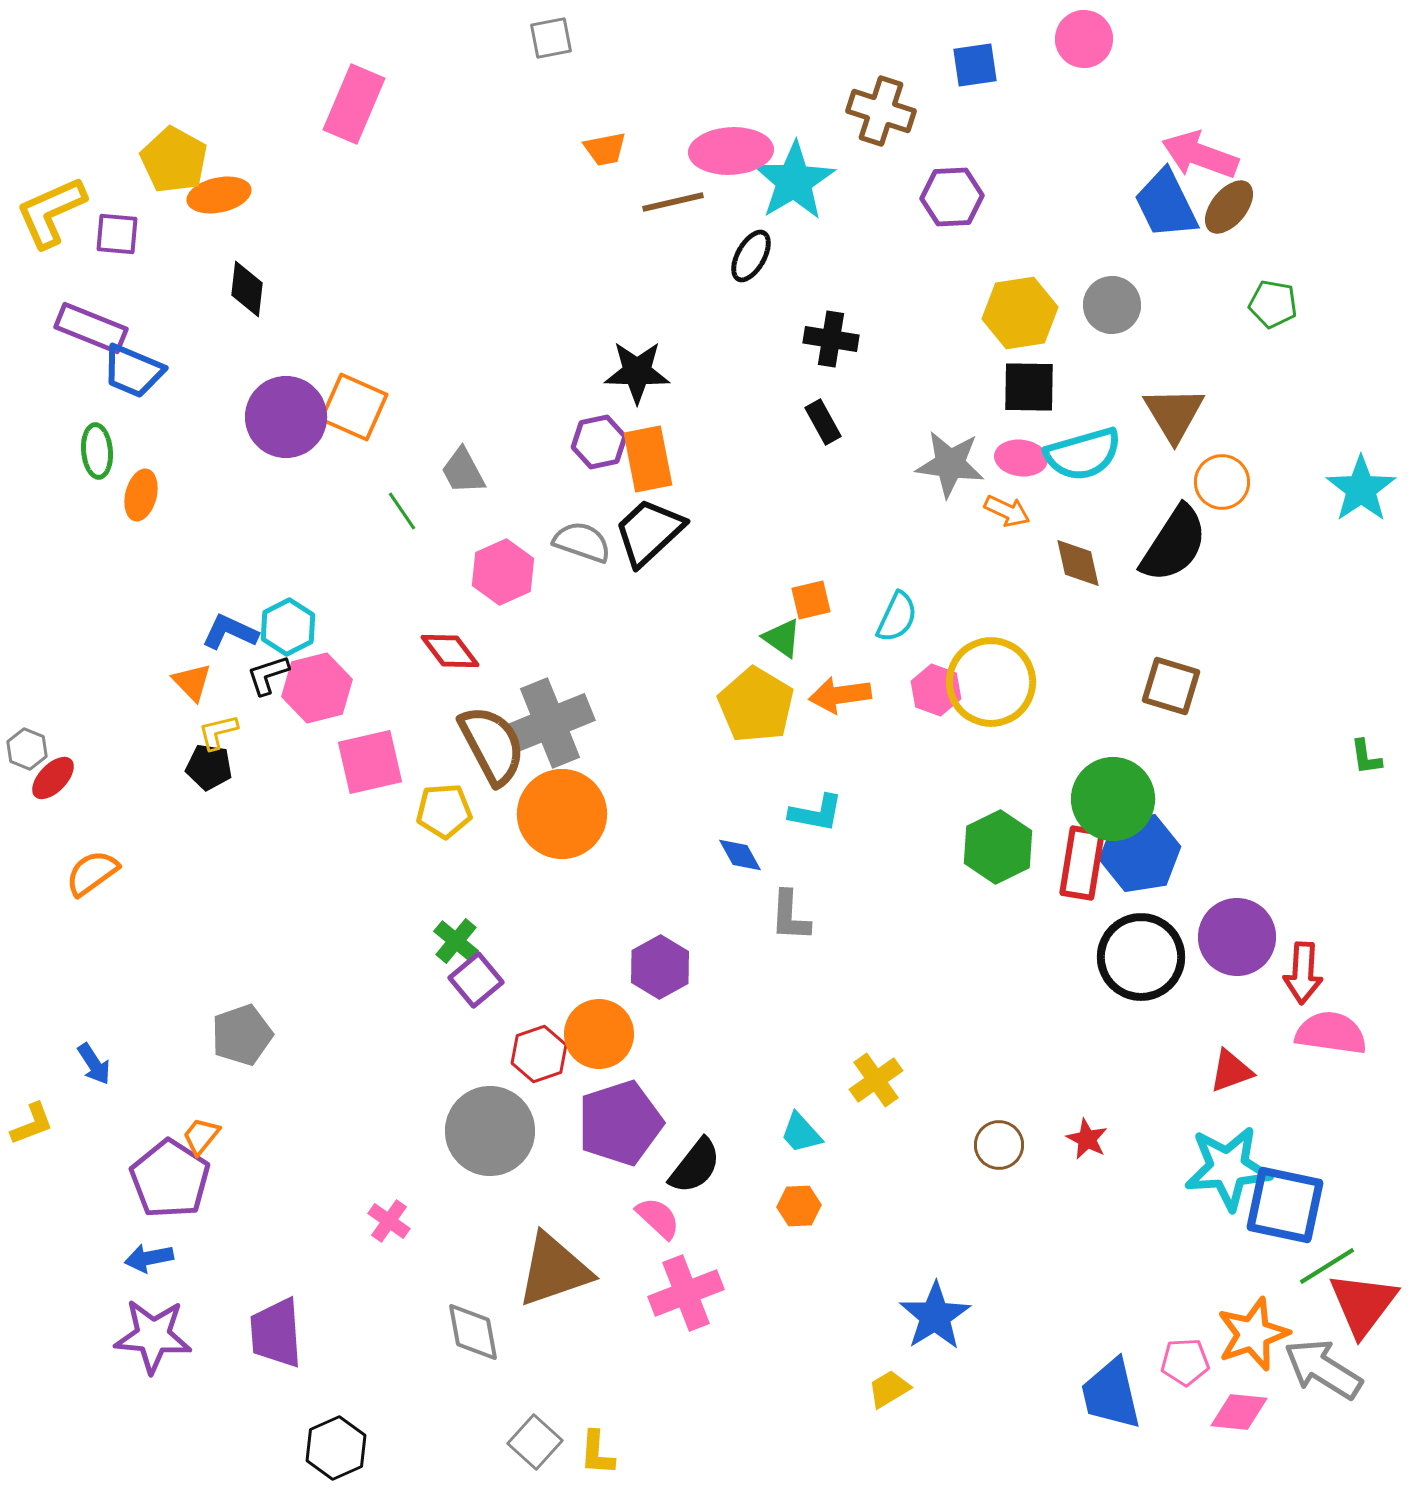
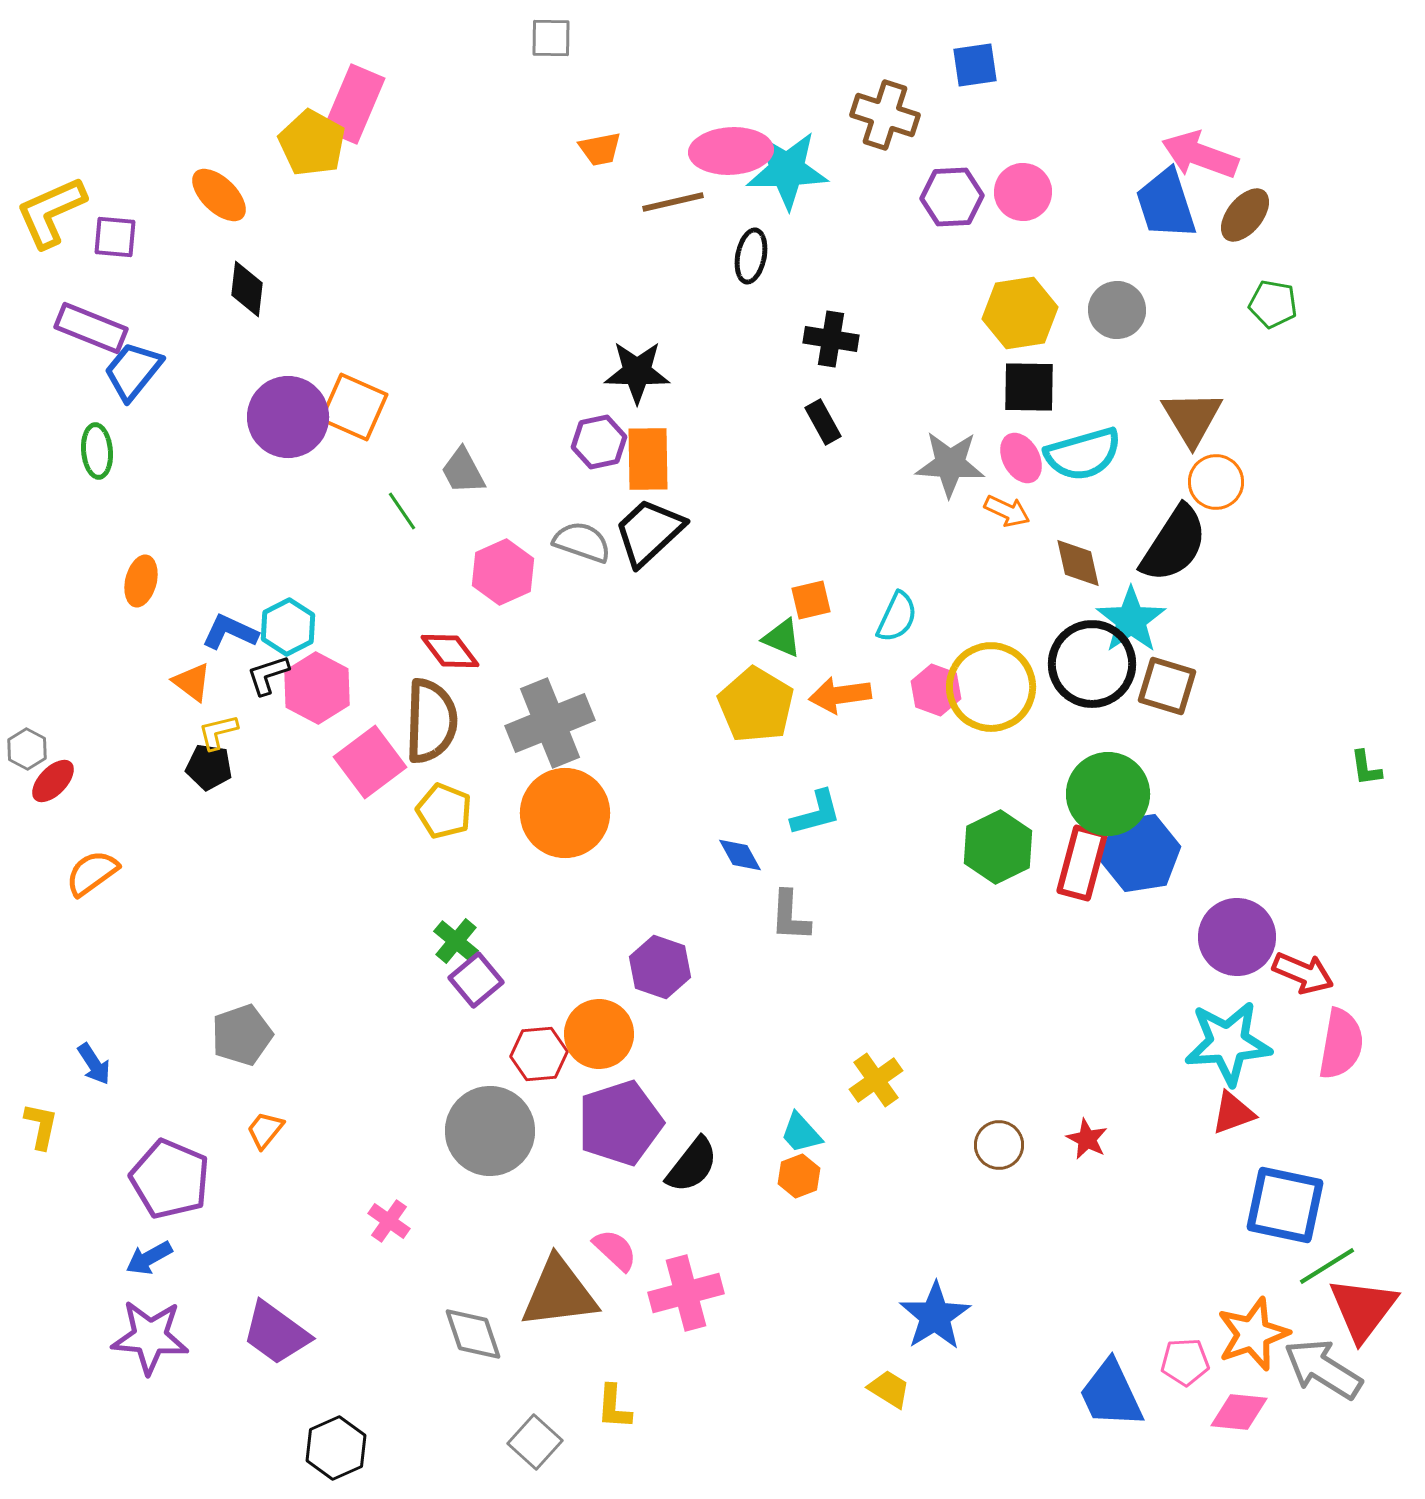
gray square at (551, 38): rotated 12 degrees clockwise
pink circle at (1084, 39): moved 61 px left, 153 px down
brown cross at (881, 111): moved 4 px right, 4 px down
orange trapezoid at (605, 149): moved 5 px left
yellow pentagon at (174, 160): moved 138 px right, 17 px up
cyan star at (794, 181): moved 7 px left, 11 px up; rotated 30 degrees clockwise
orange ellipse at (219, 195): rotated 56 degrees clockwise
blue trapezoid at (1166, 204): rotated 8 degrees clockwise
brown ellipse at (1229, 207): moved 16 px right, 8 px down
purple square at (117, 234): moved 2 px left, 3 px down
black ellipse at (751, 256): rotated 18 degrees counterclockwise
gray circle at (1112, 305): moved 5 px right, 5 px down
blue trapezoid at (133, 371): rotated 106 degrees clockwise
brown triangle at (1174, 414): moved 18 px right, 4 px down
purple circle at (286, 417): moved 2 px right
pink ellipse at (1021, 458): rotated 54 degrees clockwise
orange rectangle at (648, 459): rotated 10 degrees clockwise
gray star at (950, 464): rotated 4 degrees counterclockwise
orange circle at (1222, 482): moved 6 px left
cyan star at (1361, 489): moved 230 px left, 131 px down
orange ellipse at (141, 495): moved 86 px down
green triangle at (782, 638): rotated 12 degrees counterclockwise
orange triangle at (192, 682): rotated 9 degrees counterclockwise
yellow circle at (991, 682): moved 5 px down
brown square at (1171, 686): moved 4 px left
pink hexagon at (317, 688): rotated 18 degrees counterclockwise
brown semicircle at (492, 745): moved 61 px left, 24 px up; rotated 30 degrees clockwise
gray hexagon at (27, 749): rotated 6 degrees clockwise
green L-shape at (1366, 757): moved 11 px down
pink square at (370, 762): rotated 24 degrees counterclockwise
red ellipse at (53, 778): moved 3 px down
green circle at (1113, 799): moved 5 px left, 5 px up
yellow pentagon at (444, 811): rotated 26 degrees clockwise
cyan L-shape at (816, 813): rotated 26 degrees counterclockwise
orange circle at (562, 814): moved 3 px right, 1 px up
red rectangle at (1082, 863): rotated 6 degrees clockwise
black circle at (1141, 957): moved 49 px left, 293 px up
purple hexagon at (660, 967): rotated 12 degrees counterclockwise
red arrow at (1303, 973): rotated 70 degrees counterclockwise
pink semicircle at (1331, 1033): moved 10 px right, 11 px down; rotated 92 degrees clockwise
red hexagon at (539, 1054): rotated 14 degrees clockwise
red triangle at (1231, 1071): moved 2 px right, 42 px down
yellow L-shape at (32, 1124): moved 9 px right, 2 px down; rotated 57 degrees counterclockwise
orange trapezoid at (201, 1136): moved 64 px right, 6 px up
black semicircle at (695, 1166): moved 3 px left, 1 px up
cyan star at (1228, 1168): moved 125 px up
purple pentagon at (170, 1179): rotated 10 degrees counterclockwise
orange hexagon at (799, 1206): moved 30 px up; rotated 18 degrees counterclockwise
pink semicircle at (658, 1218): moved 43 px left, 32 px down
blue arrow at (149, 1258): rotated 18 degrees counterclockwise
brown triangle at (554, 1270): moved 5 px right, 23 px down; rotated 12 degrees clockwise
pink cross at (686, 1293): rotated 6 degrees clockwise
red triangle at (1363, 1304): moved 5 px down
gray diamond at (473, 1332): moved 2 px down; rotated 8 degrees counterclockwise
purple trapezoid at (276, 1333): rotated 50 degrees counterclockwise
purple star at (153, 1336): moved 3 px left, 1 px down
yellow trapezoid at (889, 1389): rotated 63 degrees clockwise
blue trapezoid at (1111, 1394): rotated 12 degrees counterclockwise
yellow L-shape at (597, 1453): moved 17 px right, 46 px up
